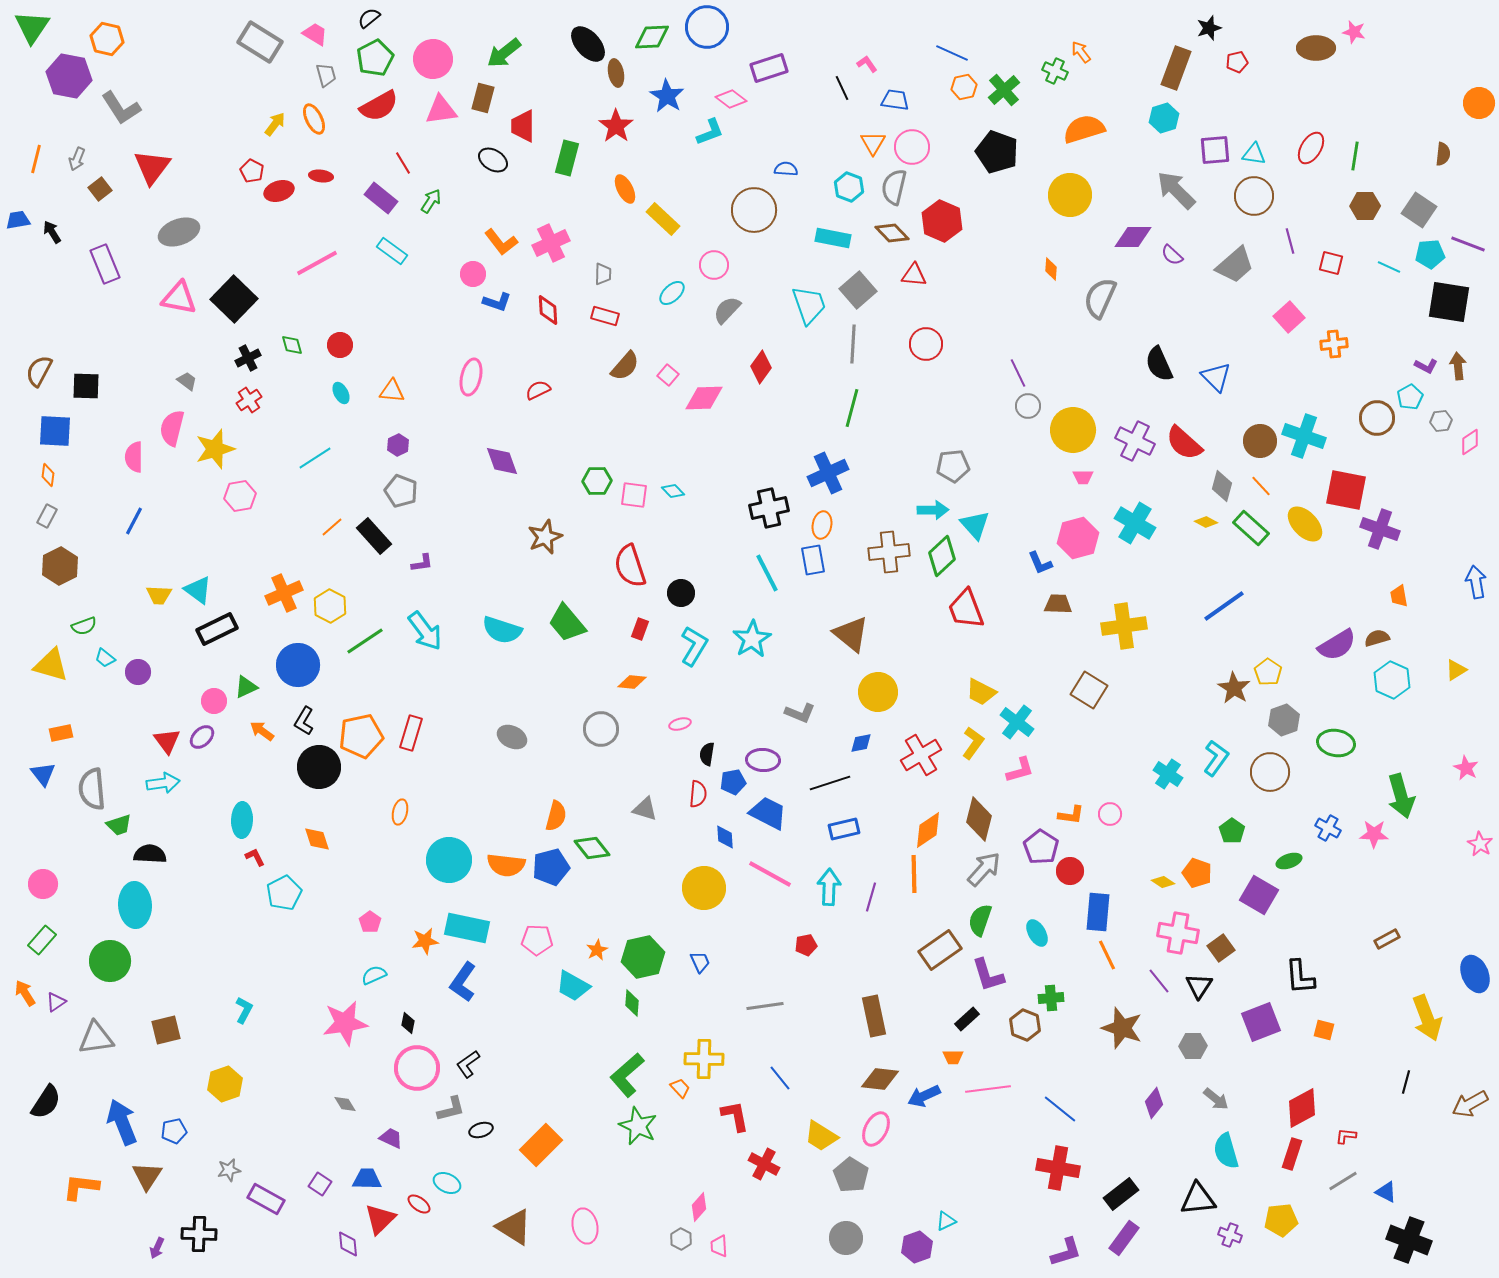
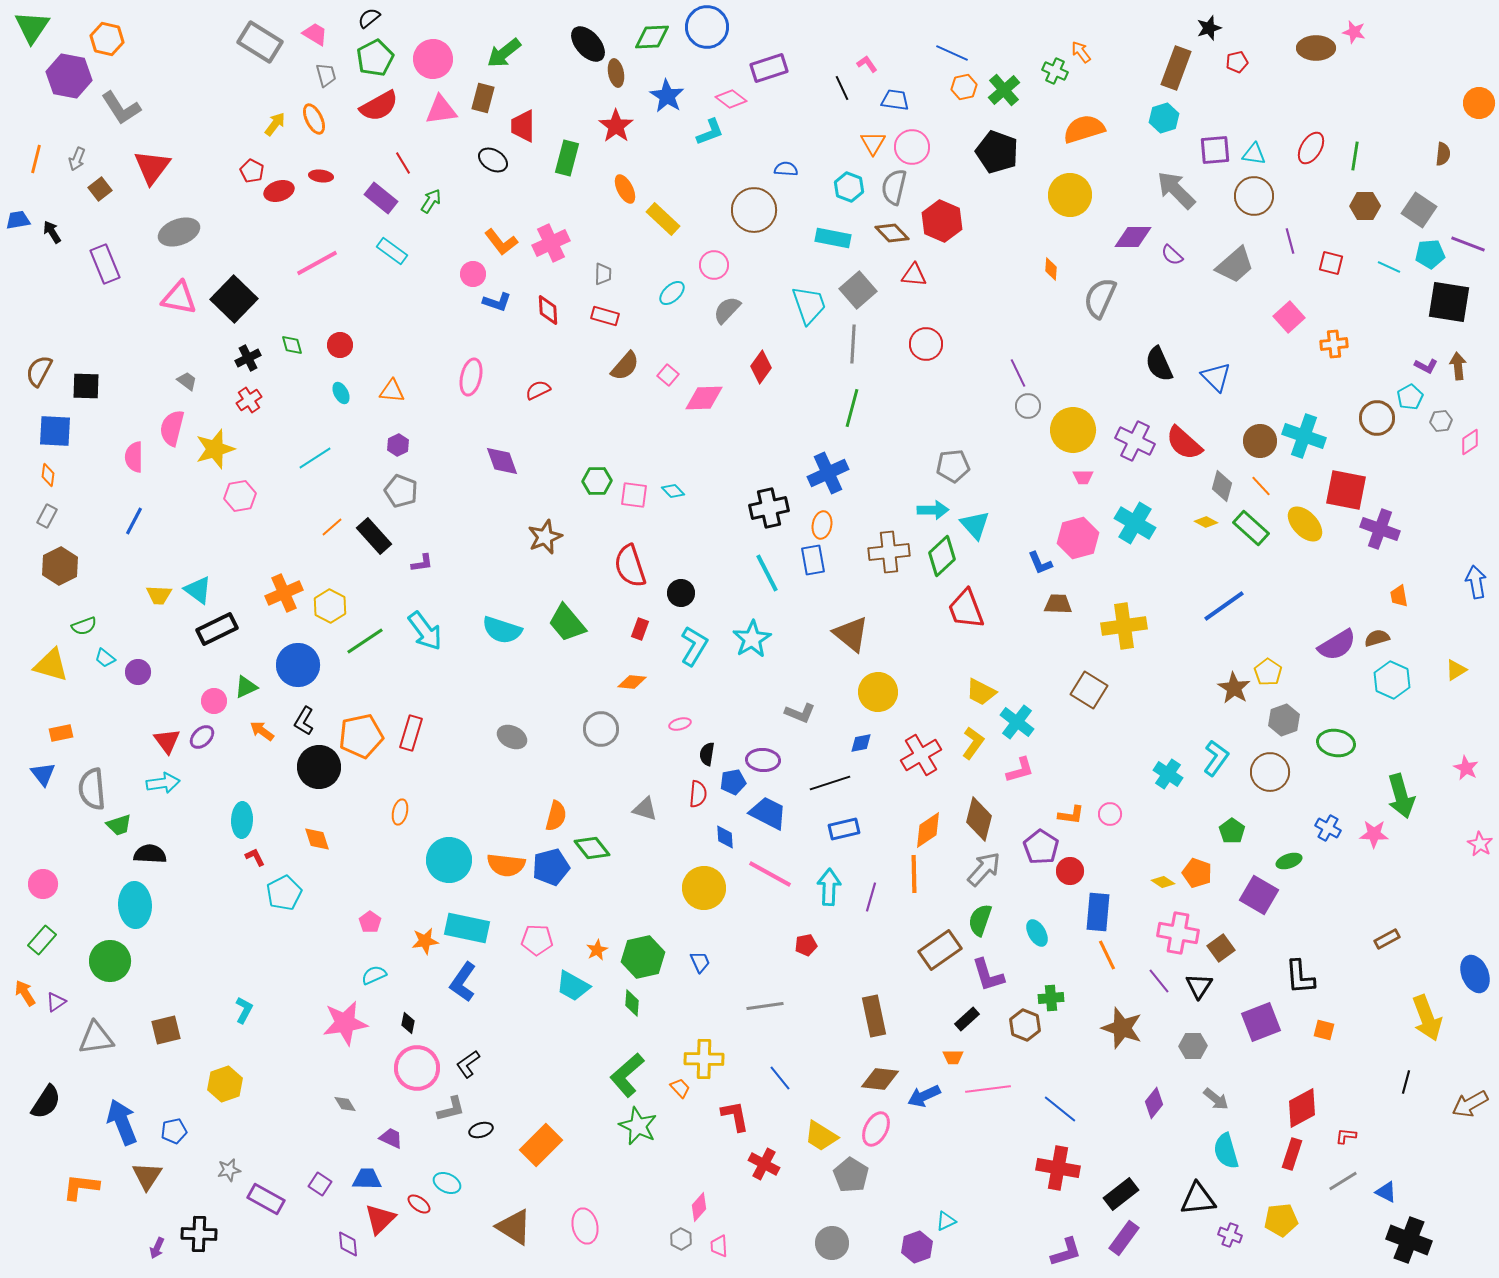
gray circle at (846, 1238): moved 14 px left, 5 px down
